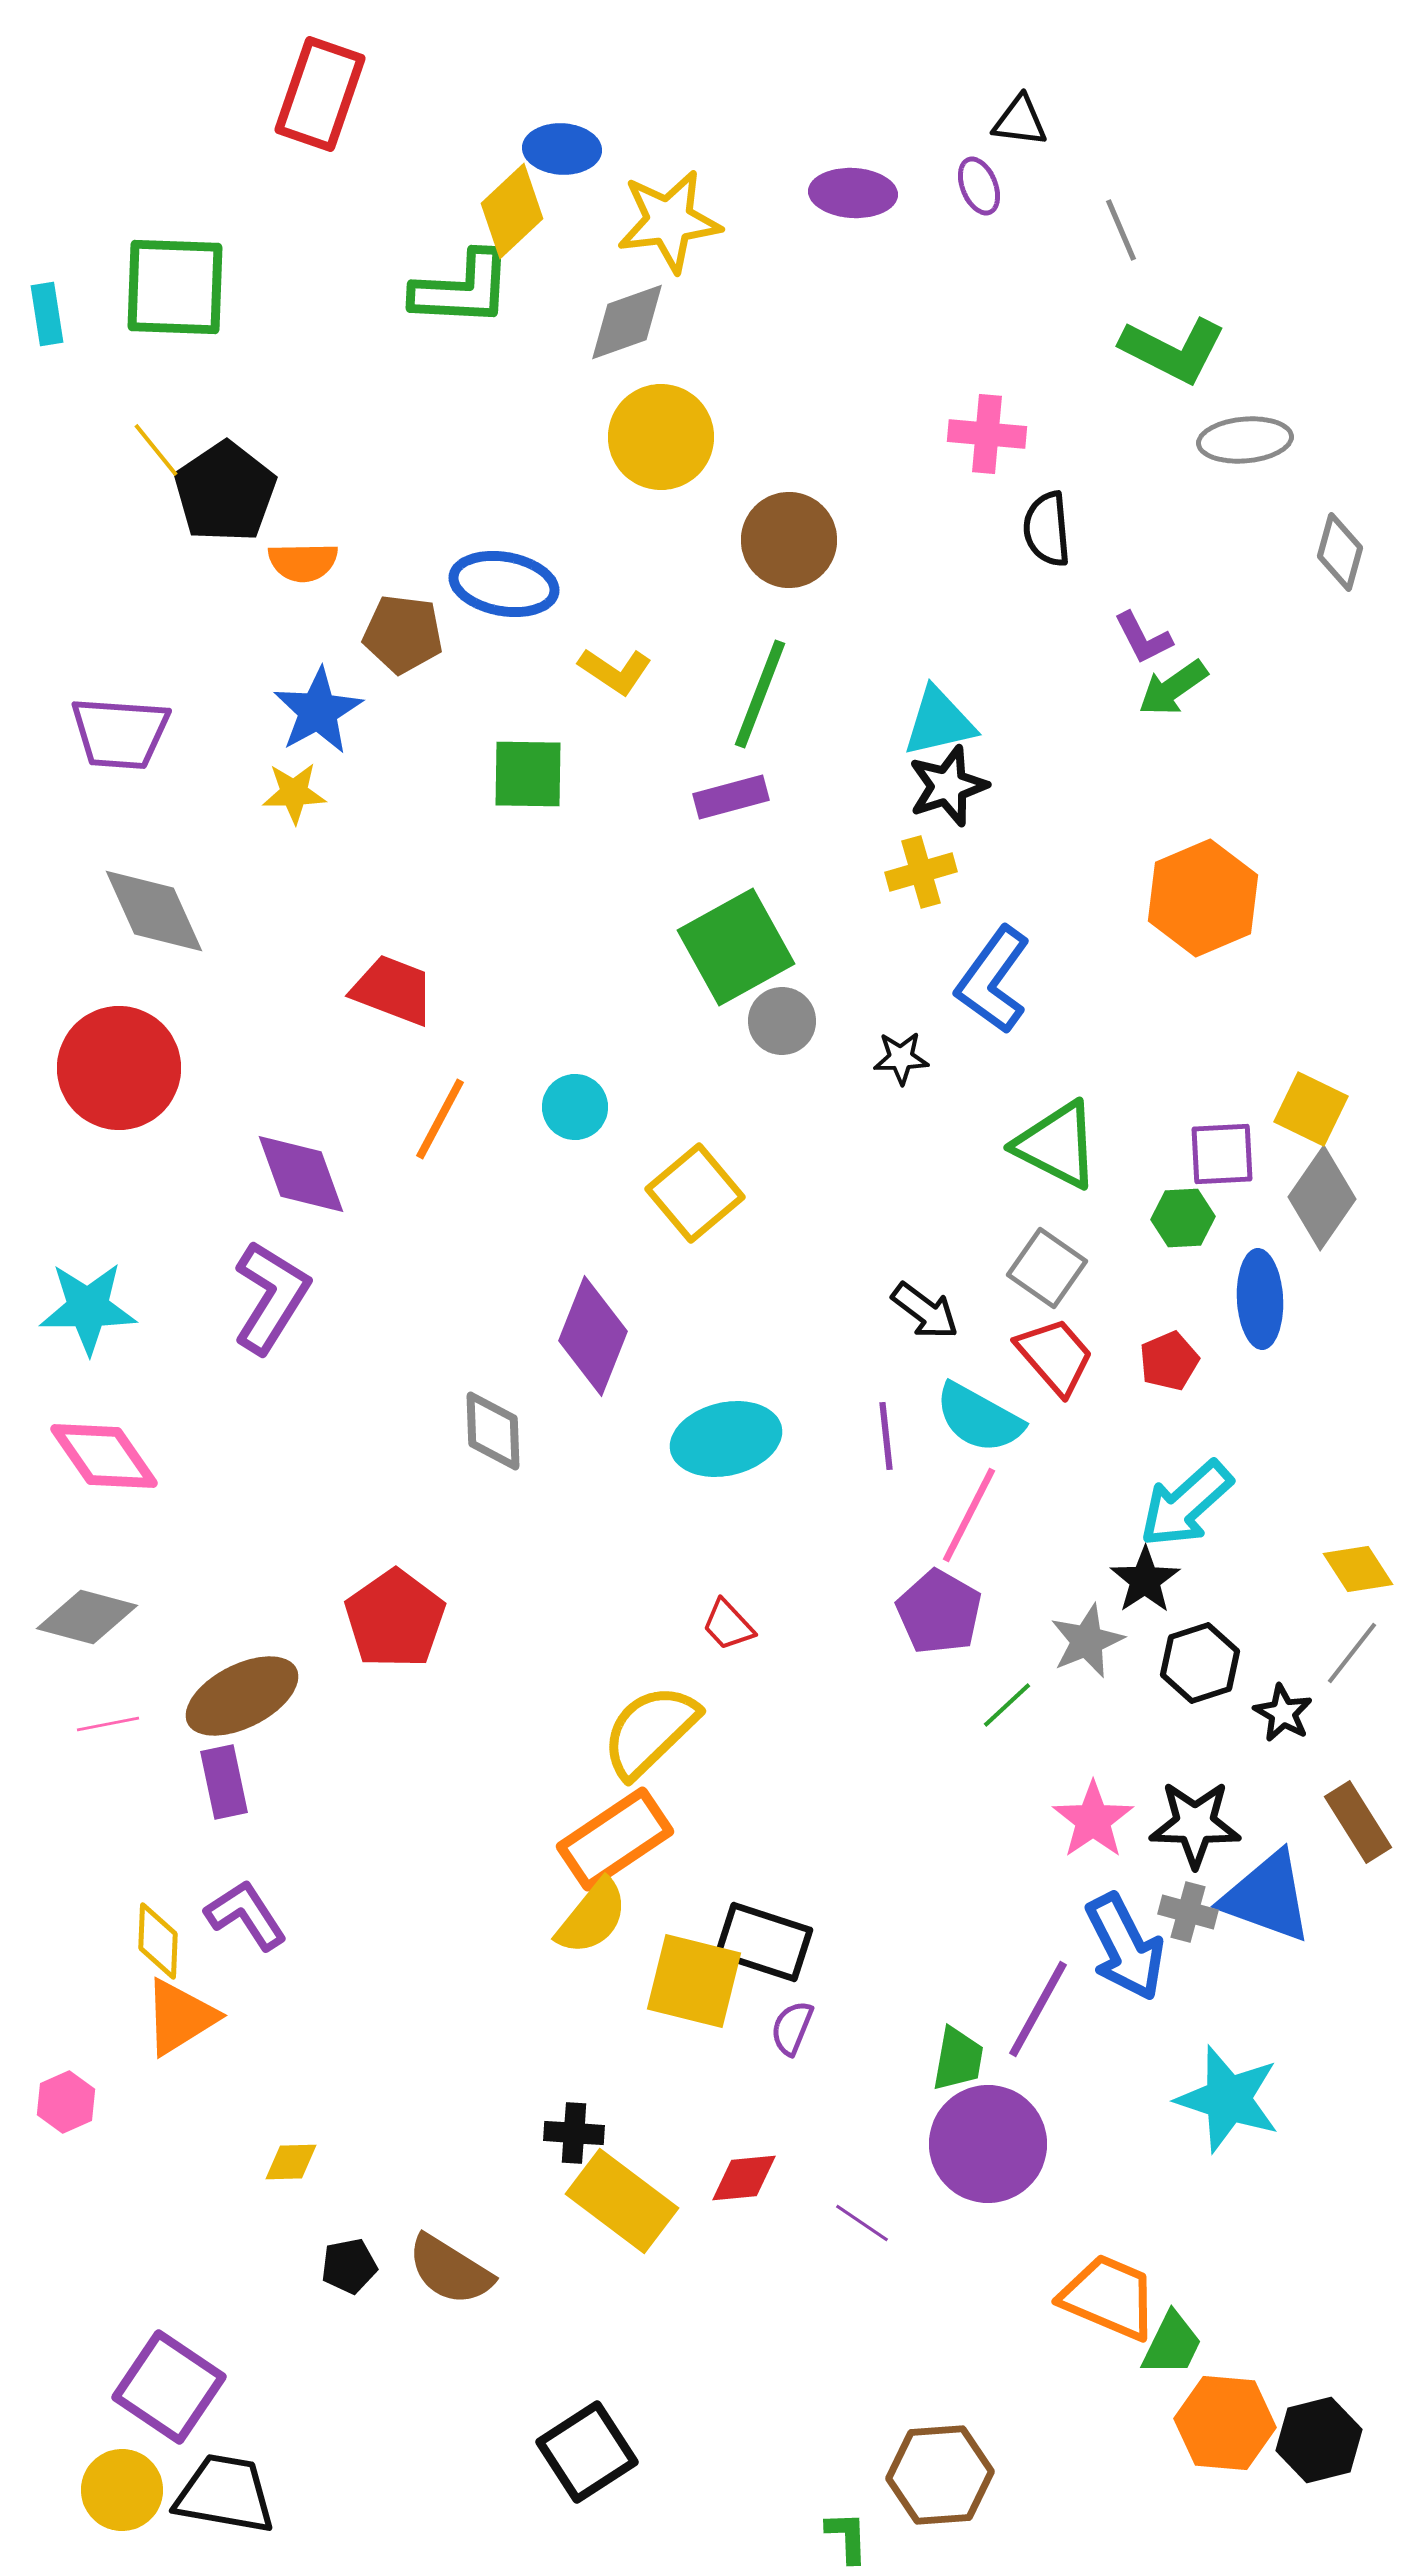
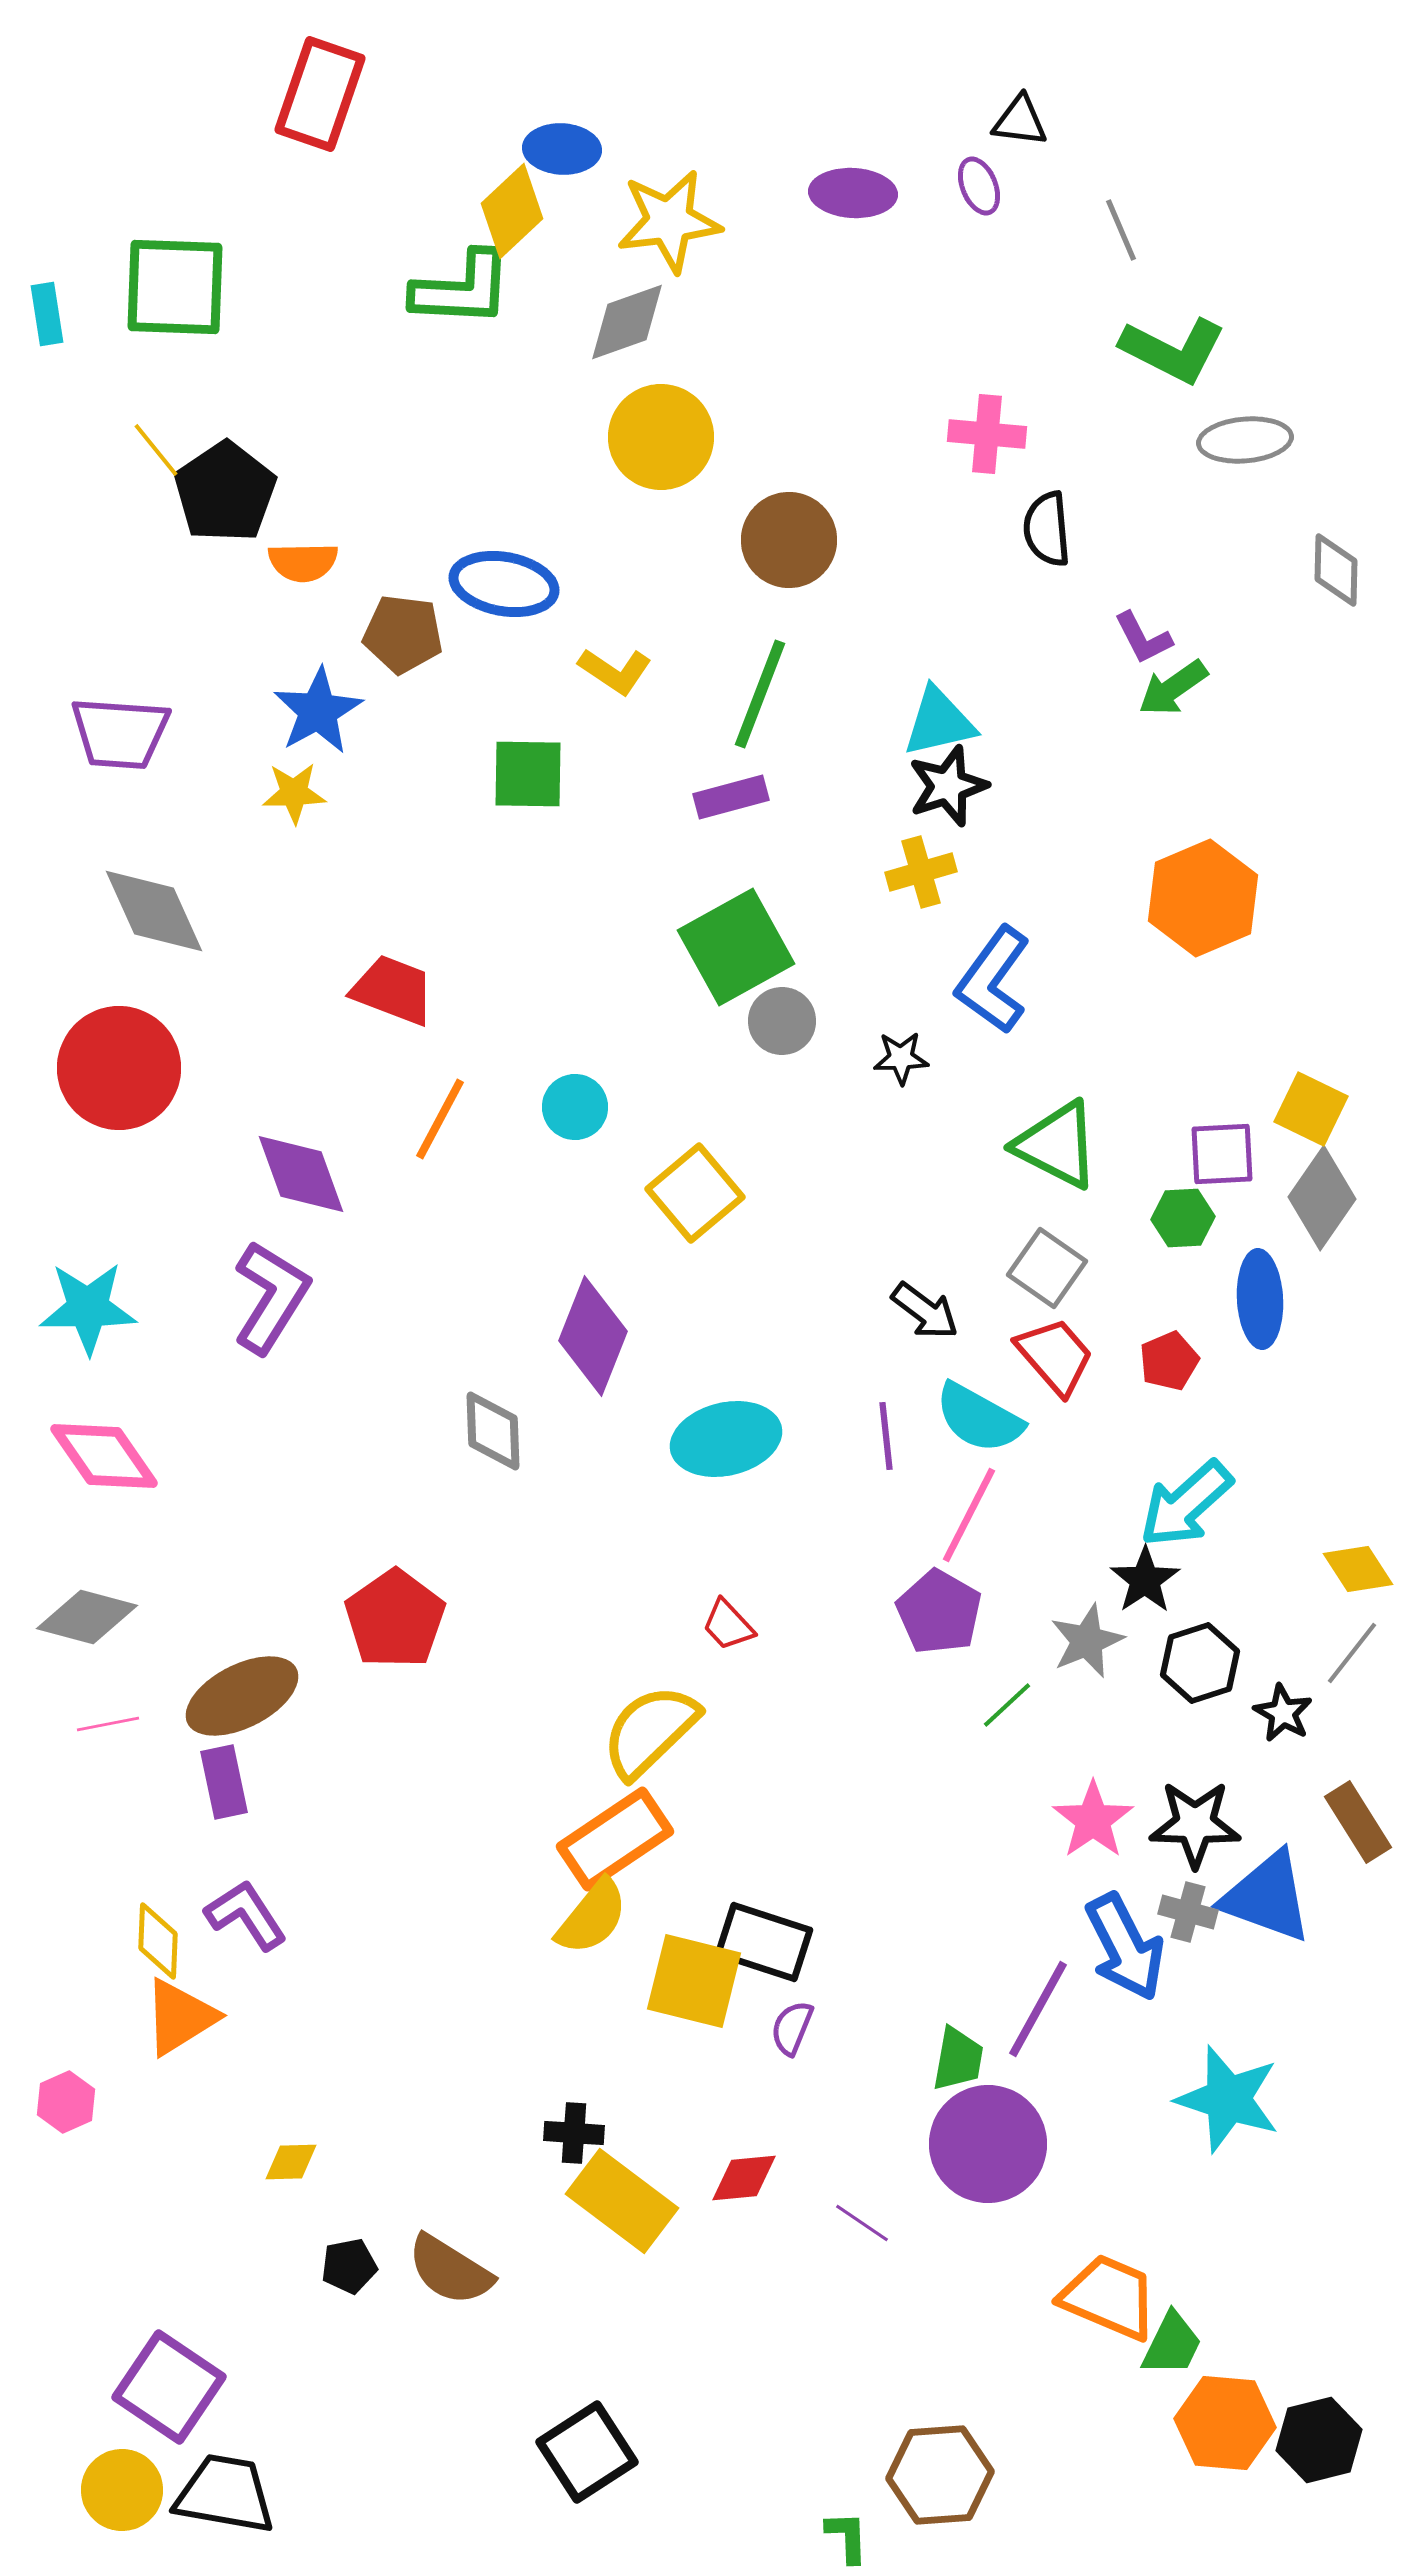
gray diamond at (1340, 552): moved 4 px left, 18 px down; rotated 14 degrees counterclockwise
